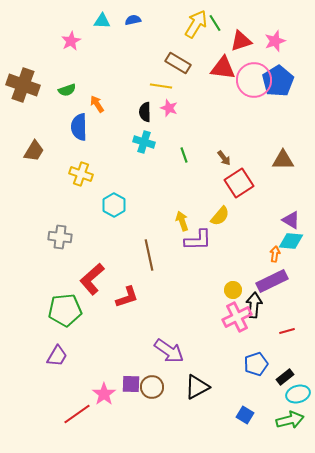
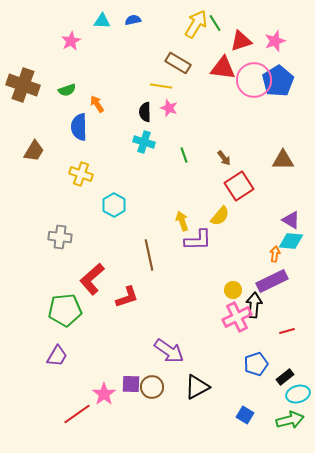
red square at (239, 183): moved 3 px down
